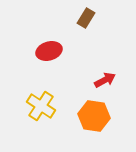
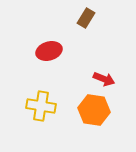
red arrow: moved 1 px left, 1 px up; rotated 50 degrees clockwise
yellow cross: rotated 24 degrees counterclockwise
orange hexagon: moved 6 px up
